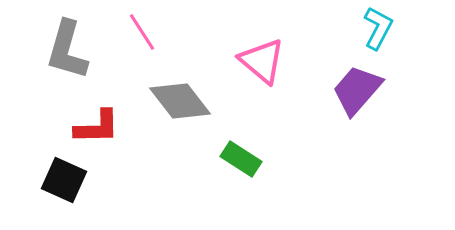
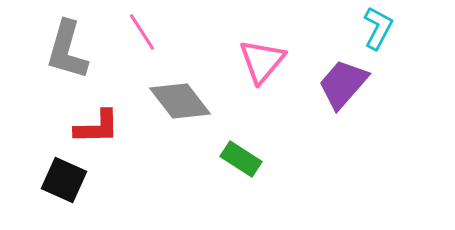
pink triangle: rotated 30 degrees clockwise
purple trapezoid: moved 14 px left, 6 px up
